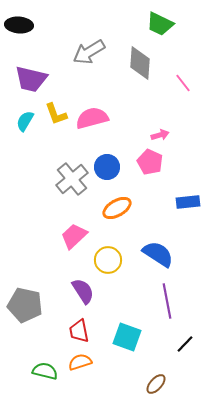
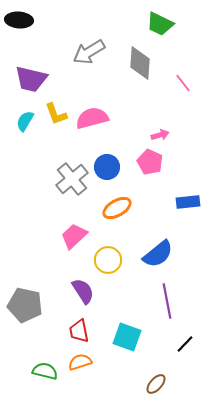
black ellipse: moved 5 px up
blue semicircle: rotated 108 degrees clockwise
